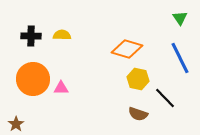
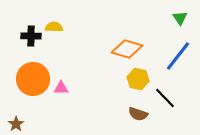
yellow semicircle: moved 8 px left, 8 px up
blue line: moved 2 px left, 2 px up; rotated 64 degrees clockwise
